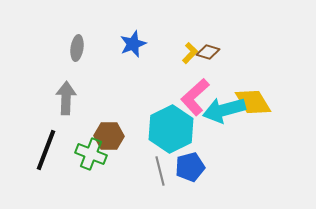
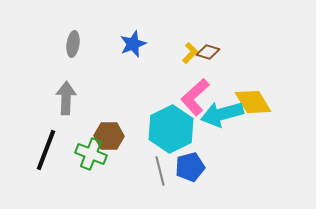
gray ellipse: moved 4 px left, 4 px up
cyan arrow: moved 2 px left, 4 px down
